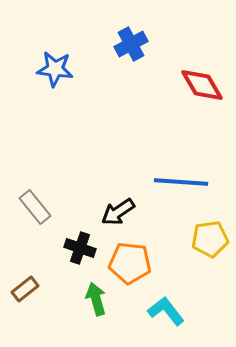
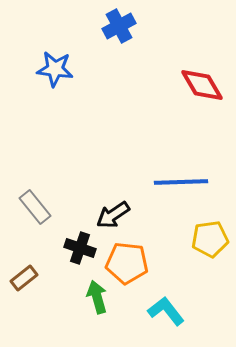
blue cross: moved 12 px left, 18 px up
blue line: rotated 6 degrees counterclockwise
black arrow: moved 5 px left, 3 px down
orange pentagon: moved 3 px left
brown rectangle: moved 1 px left, 11 px up
green arrow: moved 1 px right, 2 px up
